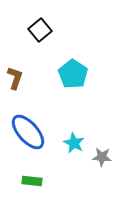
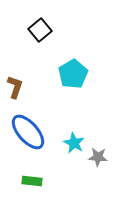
cyan pentagon: rotated 8 degrees clockwise
brown L-shape: moved 9 px down
gray star: moved 4 px left
